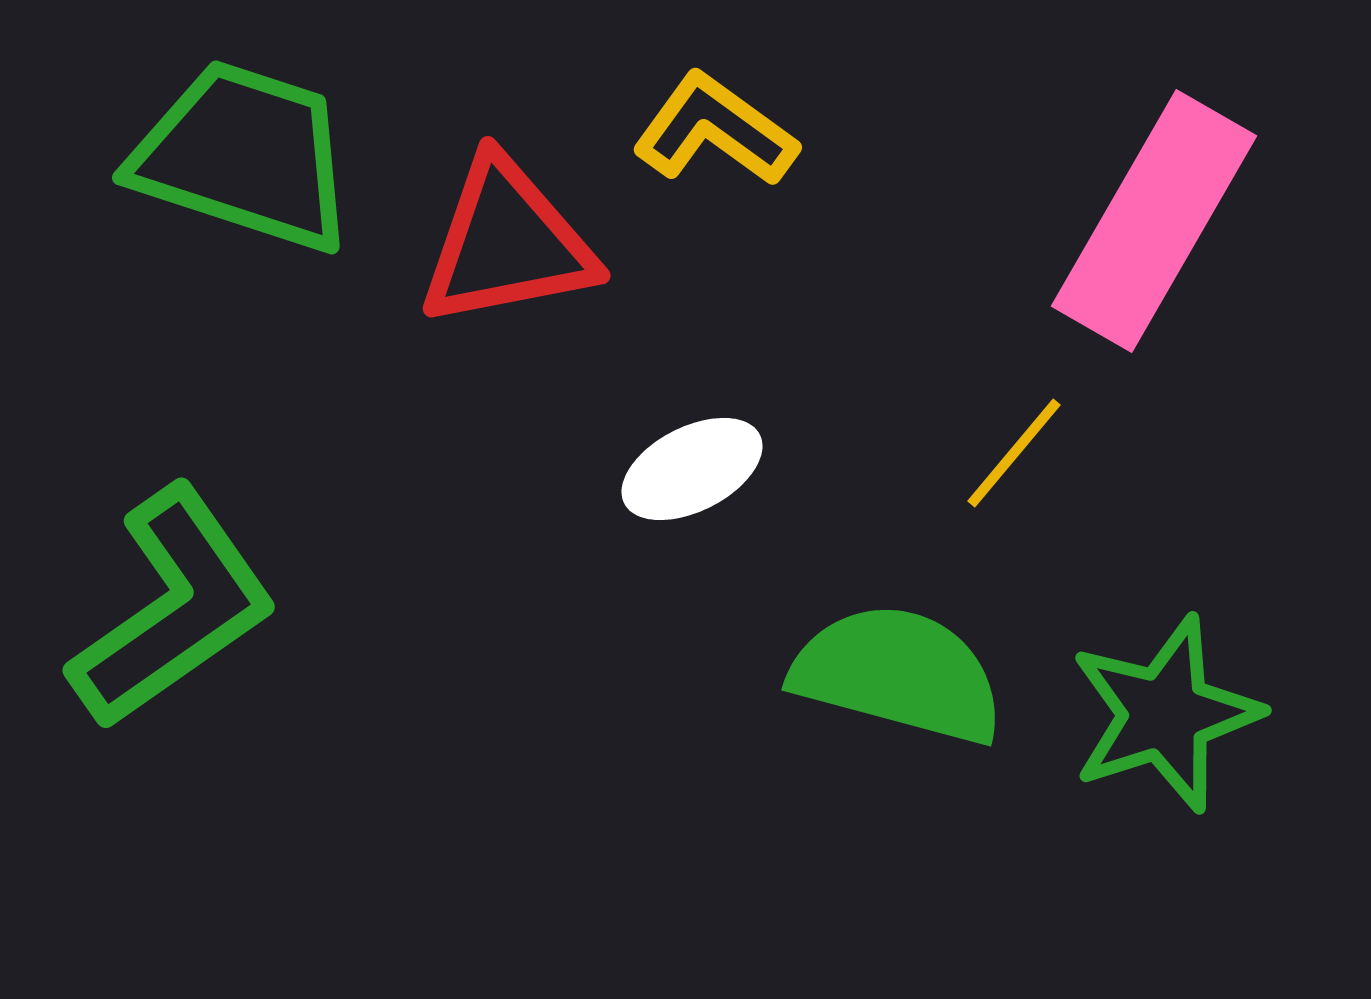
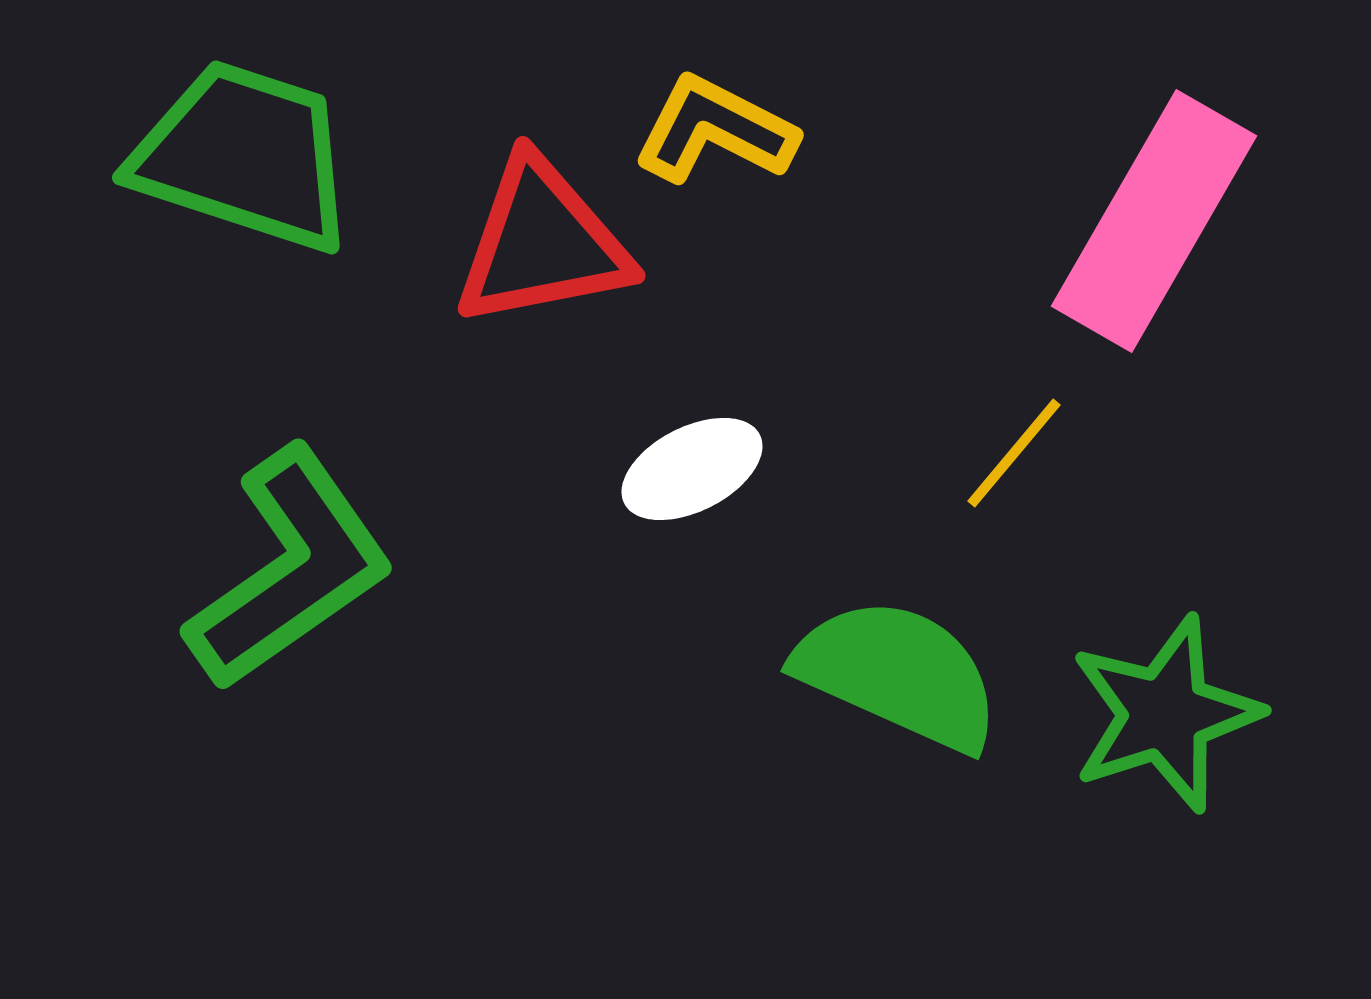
yellow L-shape: rotated 9 degrees counterclockwise
red triangle: moved 35 px right
green L-shape: moved 117 px right, 39 px up
green semicircle: rotated 9 degrees clockwise
